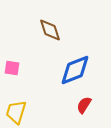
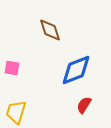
blue diamond: moved 1 px right
